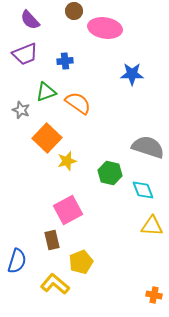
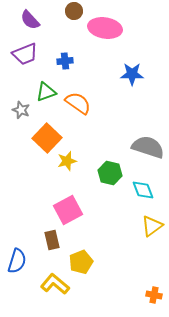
yellow triangle: rotated 40 degrees counterclockwise
